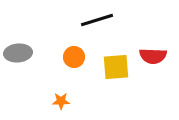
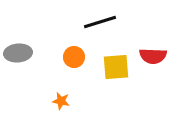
black line: moved 3 px right, 2 px down
orange star: rotated 12 degrees clockwise
